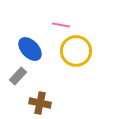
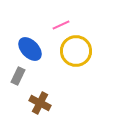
pink line: rotated 36 degrees counterclockwise
gray rectangle: rotated 18 degrees counterclockwise
brown cross: rotated 15 degrees clockwise
